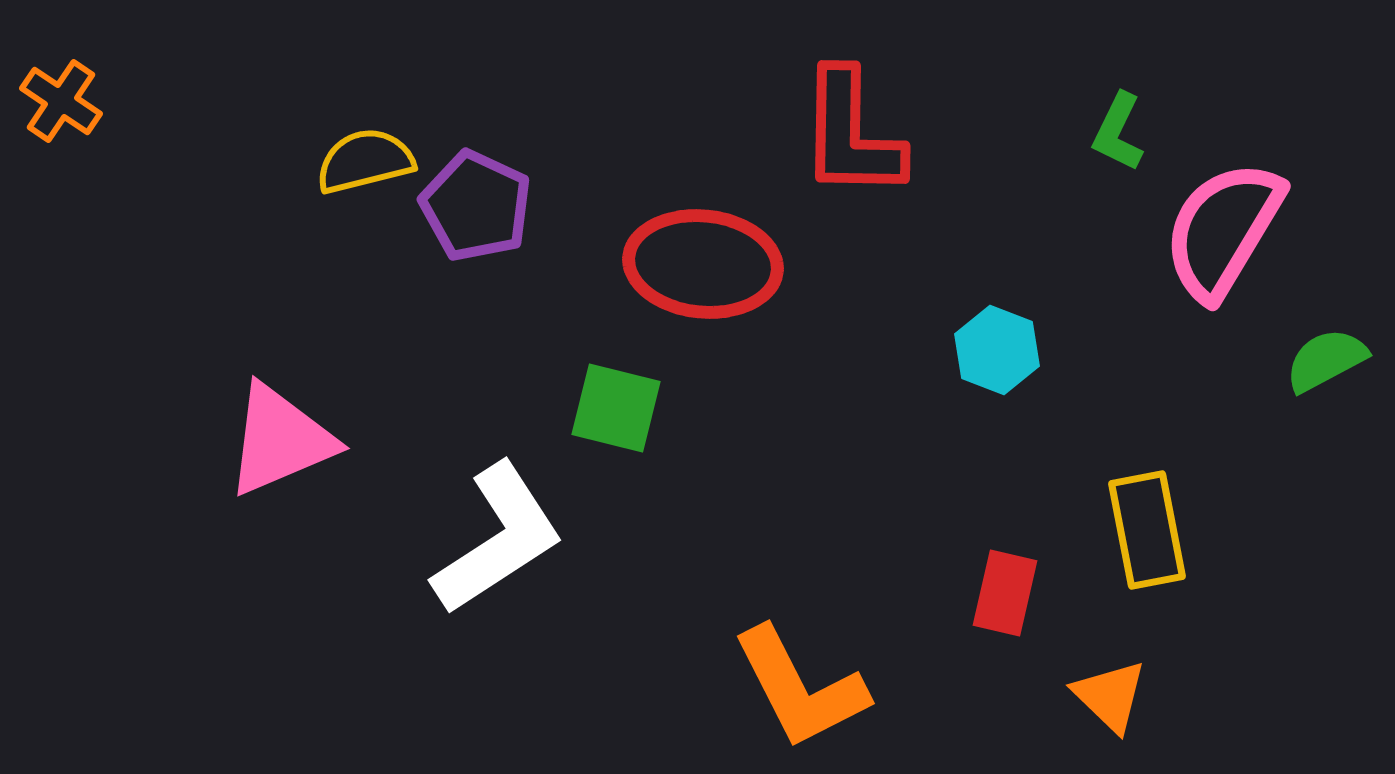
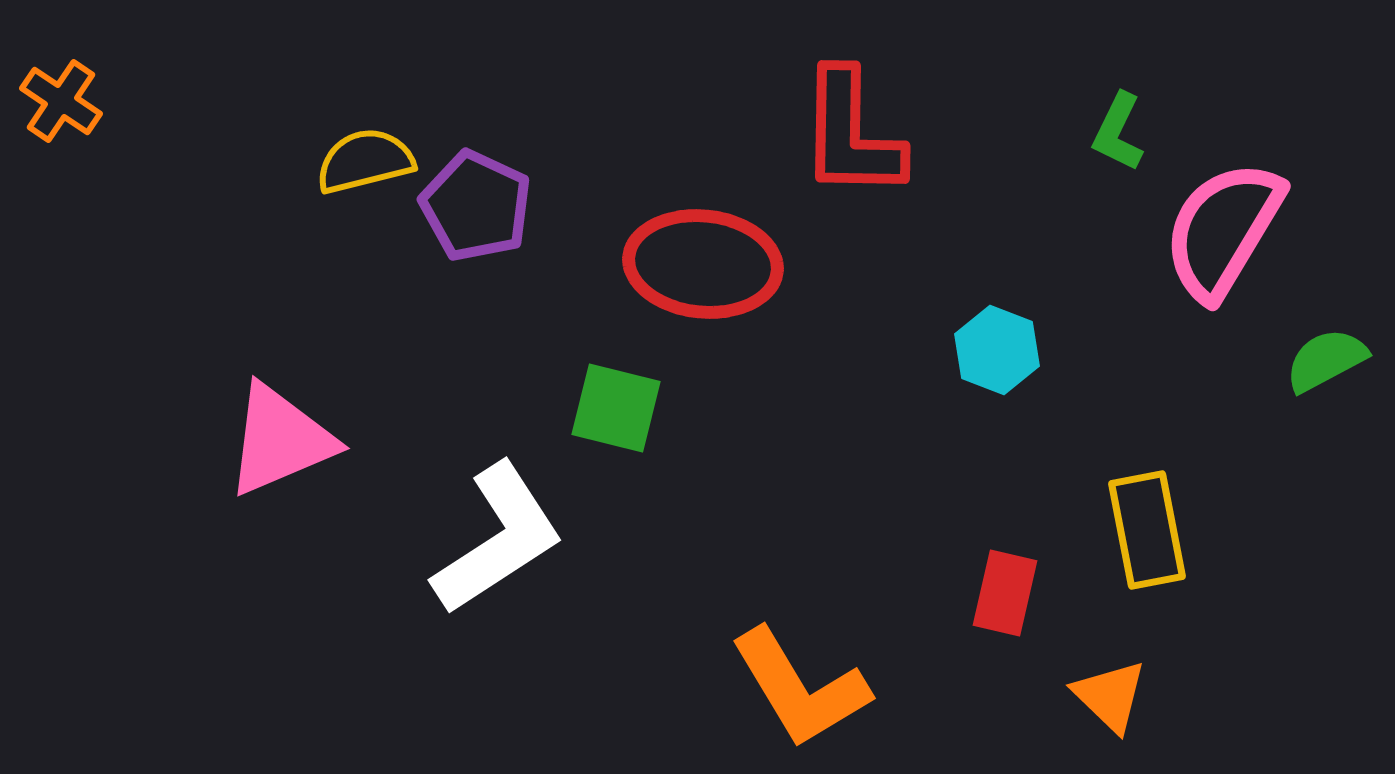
orange L-shape: rotated 4 degrees counterclockwise
